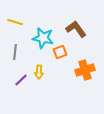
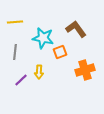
yellow line: rotated 21 degrees counterclockwise
